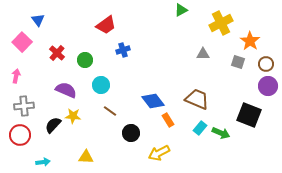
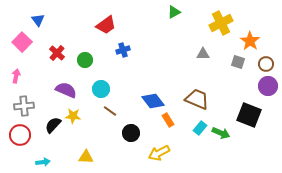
green triangle: moved 7 px left, 2 px down
cyan circle: moved 4 px down
